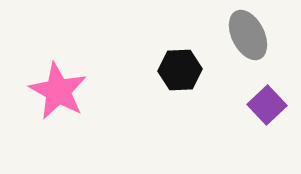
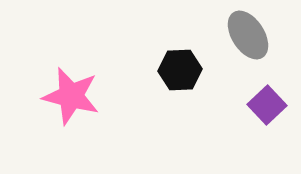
gray ellipse: rotated 6 degrees counterclockwise
pink star: moved 13 px right, 5 px down; rotated 14 degrees counterclockwise
